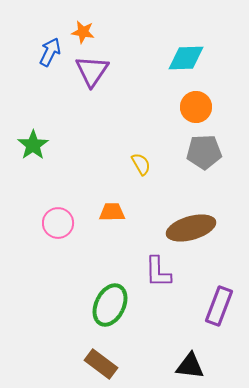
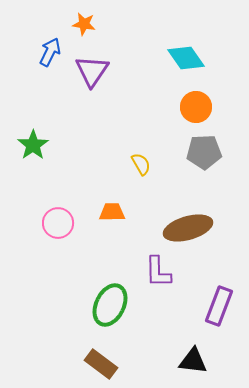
orange star: moved 1 px right, 8 px up
cyan diamond: rotated 57 degrees clockwise
brown ellipse: moved 3 px left
black triangle: moved 3 px right, 5 px up
